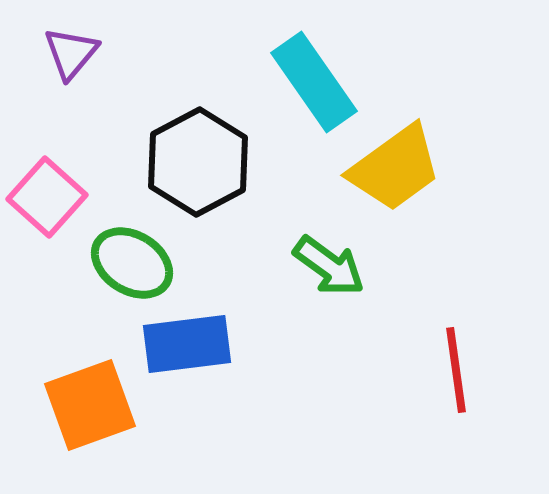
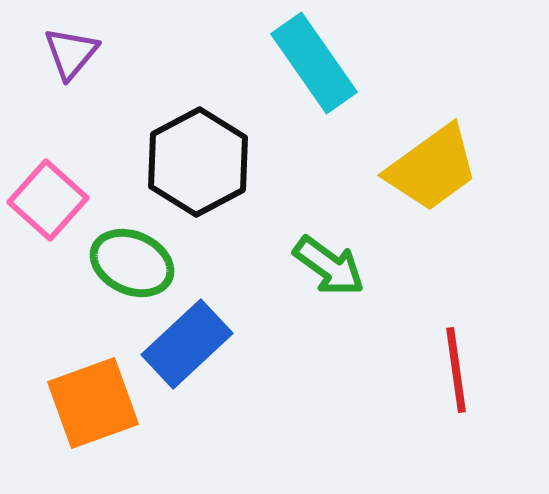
cyan rectangle: moved 19 px up
yellow trapezoid: moved 37 px right
pink square: moved 1 px right, 3 px down
green ellipse: rotated 8 degrees counterclockwise
blue rectangle: rotated 36 degrees counterclockwise
orange square: moved 3 px right, 2 px up
